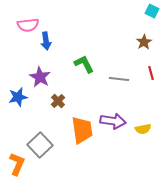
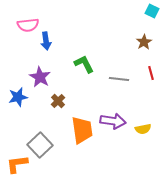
orange L-shape: rotated 120 degrees counterclockwise
